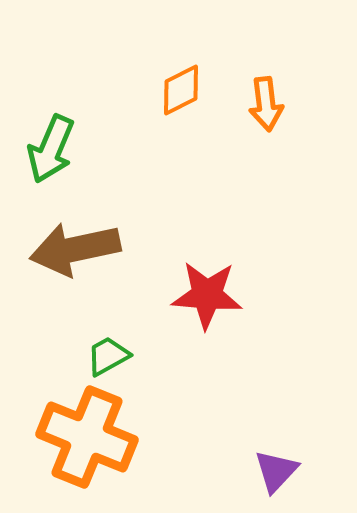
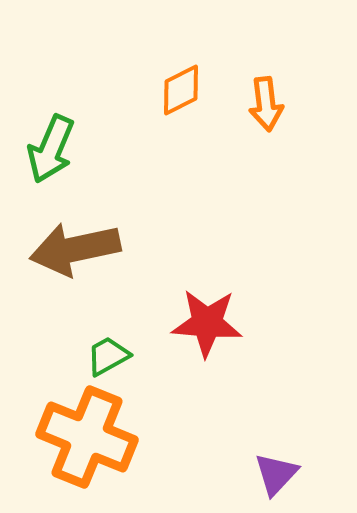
red star: moved 28 px down
purple triangle: moved 3 px down
